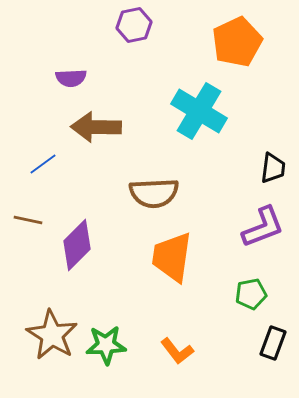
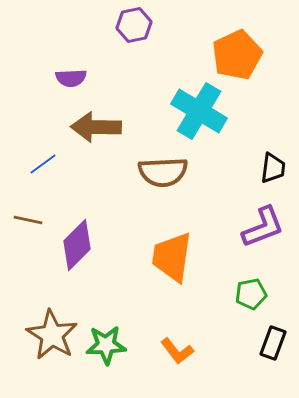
orange pentagon: moved 13 px down
brown semicircle: moved 9 px right, 21 px up
